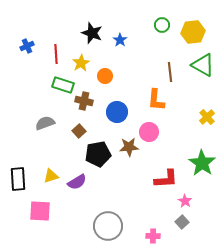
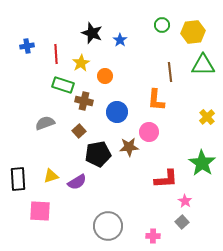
blue cross: rotated 16 degrees clockwise
green triangle: rotated 30 degrees counterclockwise
